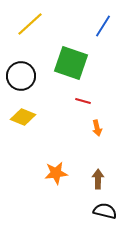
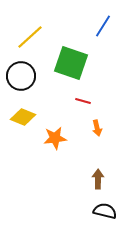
yellow line: moved 13 px down
orange star: moved 1 px left, 35 px up
